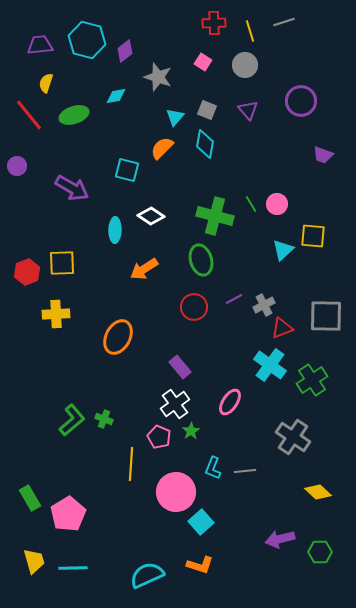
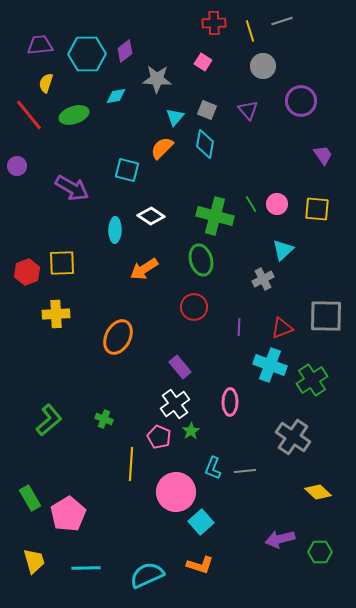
gray line at (284, 22): moved 2 px left, 1 px up
cyan hexagon at (87, 40): moved 14 px down; rotated 15 degrees counterclockwise
gray circle at (245, 65): moved 18 px right, 1 px down
gray star at (158, 77): moved 1 px left, 2 px down; rotated 16 degrees counterclockwise
purple trapezoid at (323, 155): rotated 145 degrees counterclockwise
yellow square at (313, 236): moved 4 px right, 27 px up
purple line at (234, 299): moved 5 px right, 28 px down; rotated 60 degrees counterclockwise
gray cross at (264, 305): moved 1 px left, 26 px up
cyan cross at (270, 365): rotated 16 degrees counterclockwise
pink ellipse at (230, 402): rotated 32 degrees counterclockwise
green L-shape at (72, 420): moved 23 px left
cyan line at (73, 568): moved 13 px right
